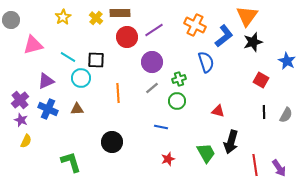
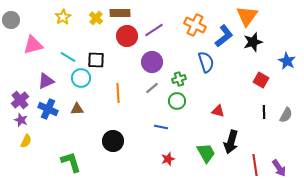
red circle: moved 1 px up
black circle: moved 1 px right, 1 px up
